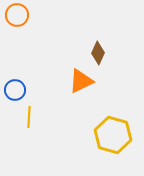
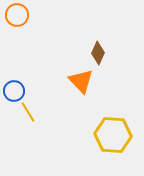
orange triangle: rotated 48 degrees counterclockwise
blue circle: moved 1 px left, 1 px down
yellow line: moved 1 px left, 5 px up; rotated 35 degrees counterclockwise
yellow hexagon: rotated 12 degrees counterclockwise
